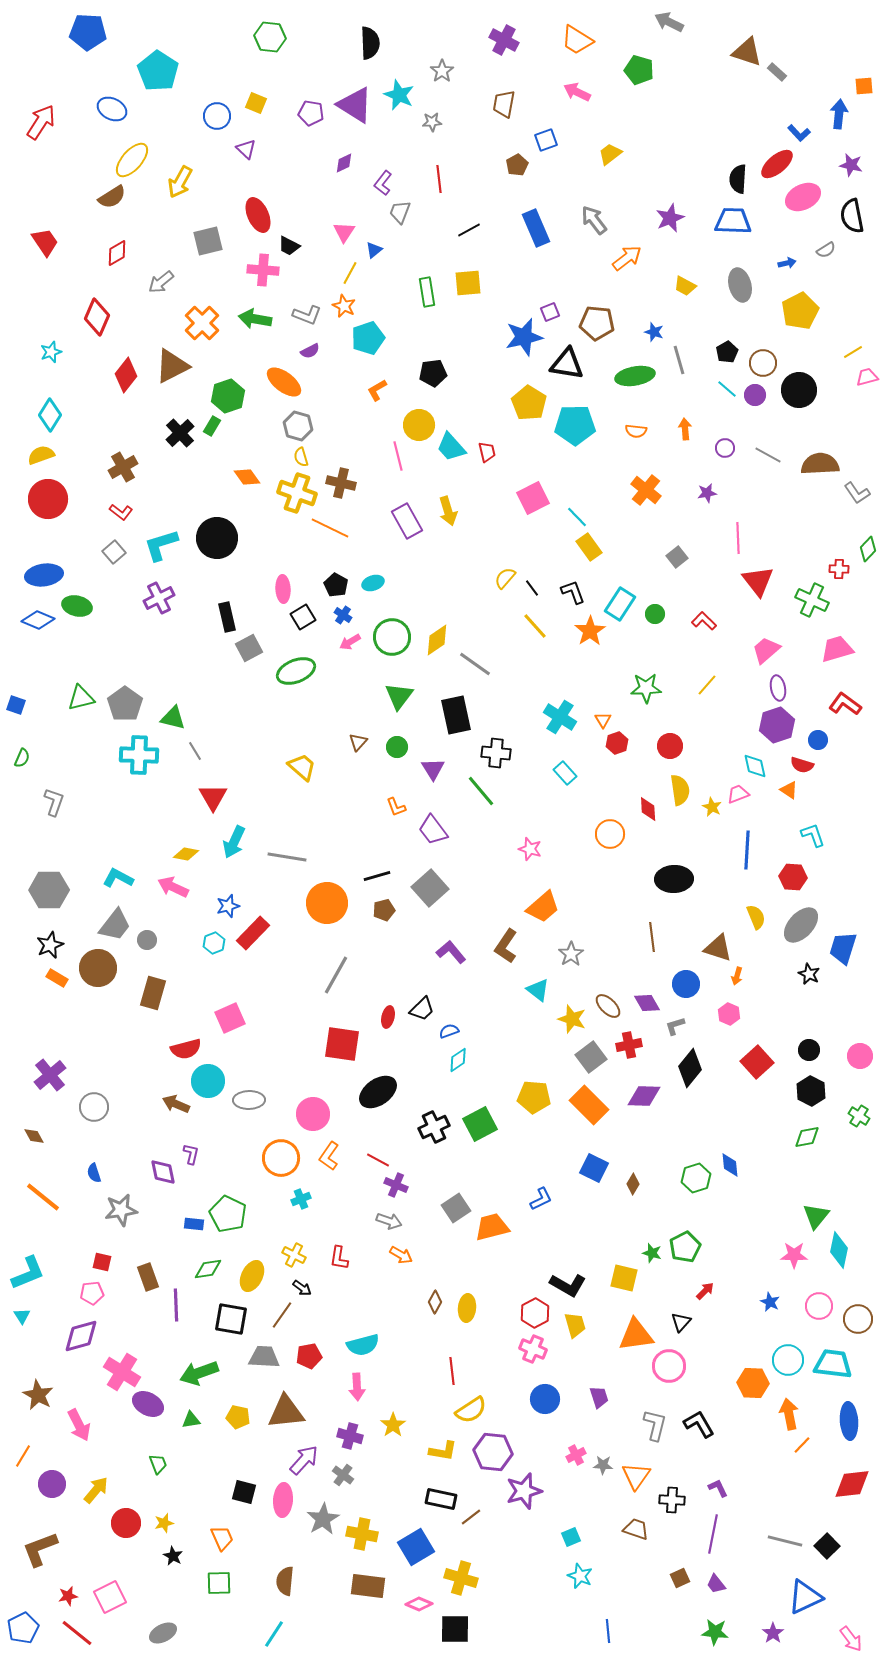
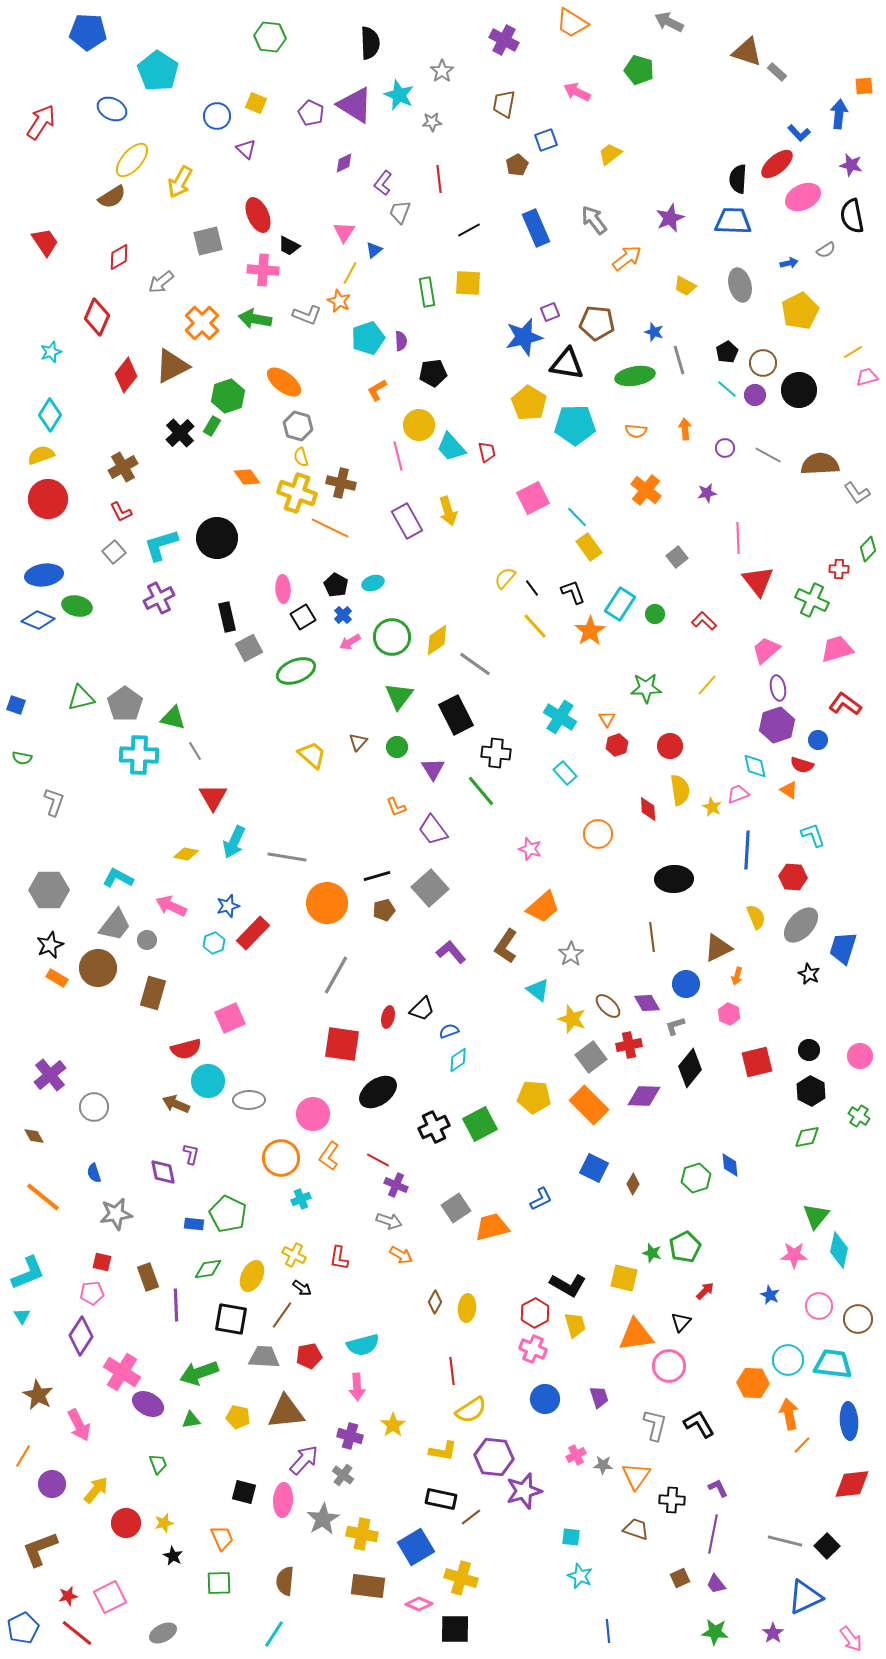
orange trapezoid at (577, 40): moved 5 px left, 17 px up
purple pentagon at (311, 113): rotated 15 degrees clockwise
red diamond at (117, 253): moved 2 px right, 4 px down
blue arrow at (787, 263): moved 2 px right
yellow square at (468, 283): rotated 8 degrees clockwise
orange star at (344, 306): moved 5 px left, 5 px up
purple semicircle at (310, 351): moved 91 px right, 10 px up; rotated 66 degrees counterclockwise
red L-shape at (121, 512): rotated 25 degrees clockwise
blue cross at (343, 615): rotated 12 degrees clockwise
black rectangle at (456, 715): rotated 15 degrees counterclockwise
orange triangle at (603, 720): moved 4 px right, 1 px up
red hexagon at (617, 743): moved 2 px down
green semicircle at (22, 758): rotated 78 degrees clockwise
yellow trapezoid at (302, 767): moved 10 px right, 12 px up
orange circle at (610, 834): moved 12 px left
pink arrow at (173, 887): moved 2 px left, 19 px down
brown triangle at (718, 948): rotated 44 degrees counterclockwise
red square at (757, 1062): rotated 28 degrees clockwise
gray star at (121, 1210): moved 5 px left, 4 px down
blue star at (770, 1302): moved 7 px up
purple diamond at (81, 1336): rotated 42 degrees counterclockwise
purple hexagon at (493, 1452): moved 1 px right, 5 px down
cyan square at (571, 1537): rotated 30 degrees clockwise
